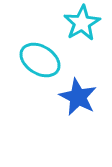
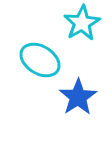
blue star: rotated 12 degrees clockwise
